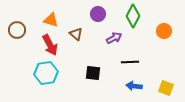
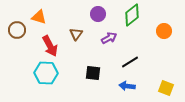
green diamond: moved 1 px left, 1 px up; rotated 25 degrees clockwise
orange triangle: moved 12 px left, 3 px up
brown triangle: rotated 24 degrees clockwise
purple arrow: moved 5 px left
red arrow: moved 1 px down
black line: rotated 30 degrees counterclockwise
cyan hexagon: rotated 10 degrees clockwise
blue arrow: moved 7 px left
